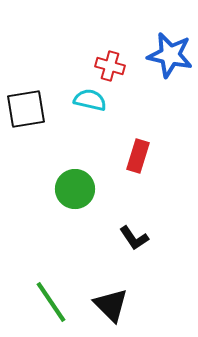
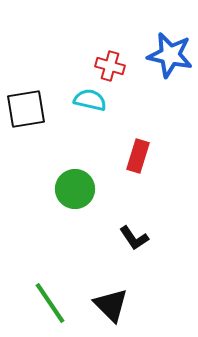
green line: moved 1 px left, 1 px down
